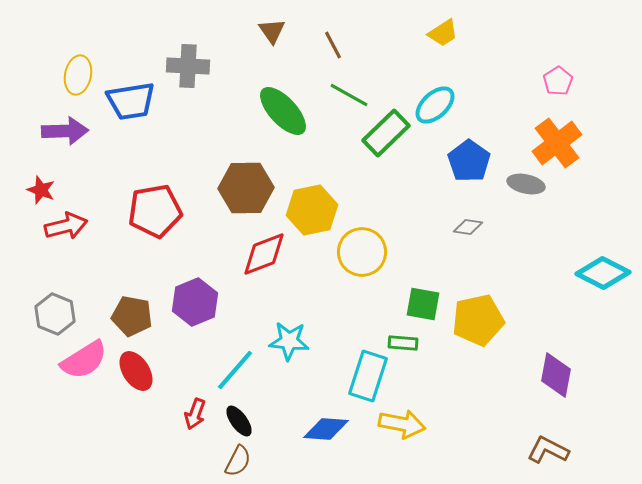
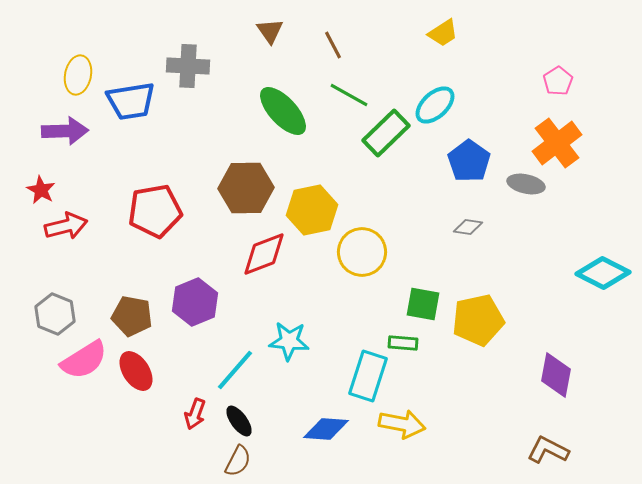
brown triangle at (272, 31): moved 2 px left
red star at (41, 190): rotated 8 degrees clockwise
